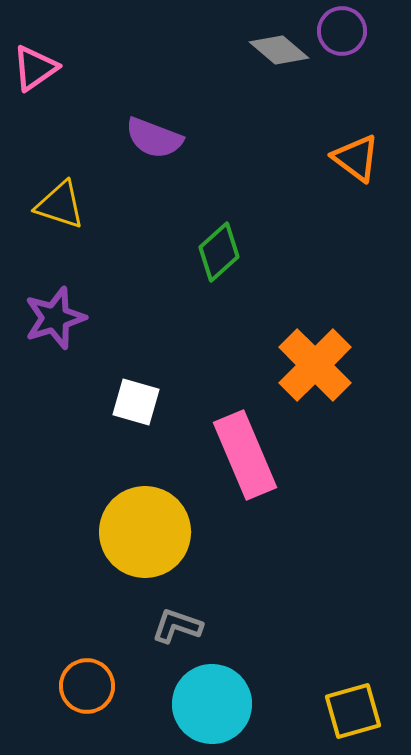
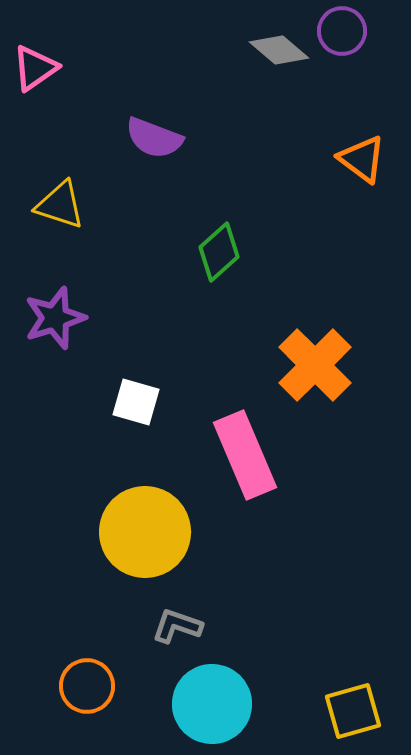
orange triangle: moved 6 px right, 1 px down
